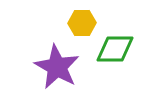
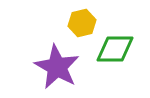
yellow hexagon: rotated 12 degrees counterclockwise
